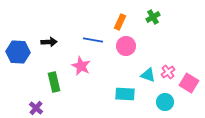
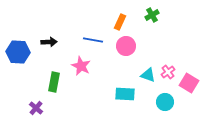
green cross: moved 1 px left, 2 px up
green rectangle: rotated 24 degrees clockwise
